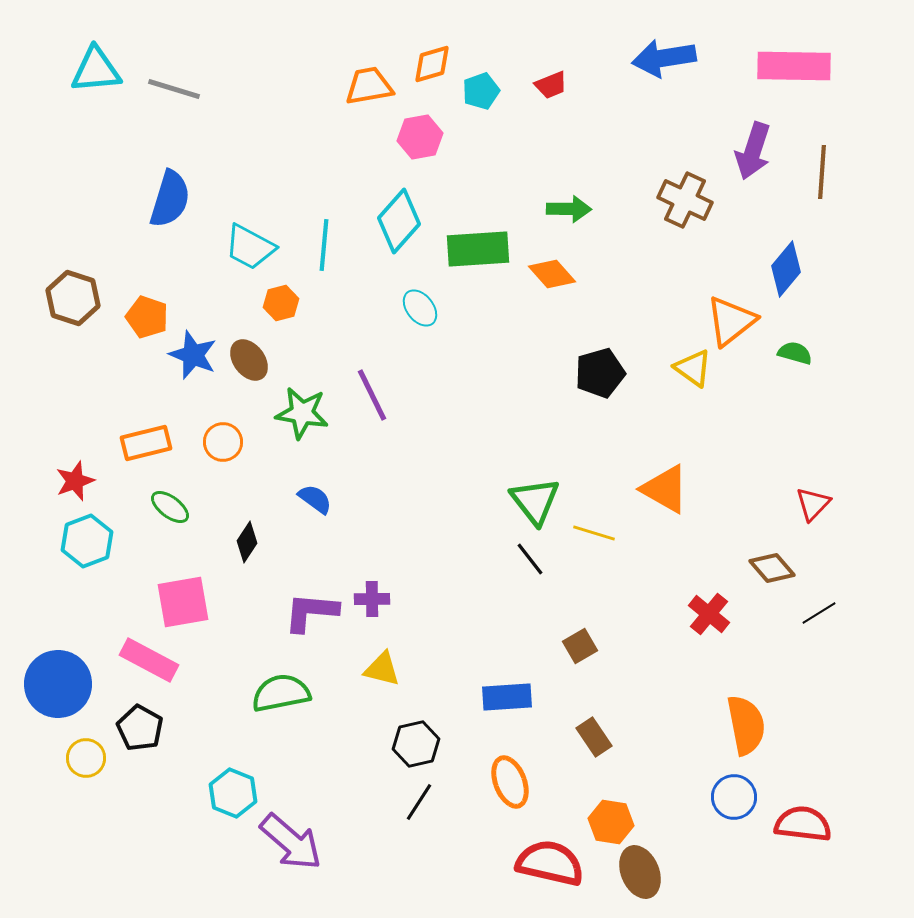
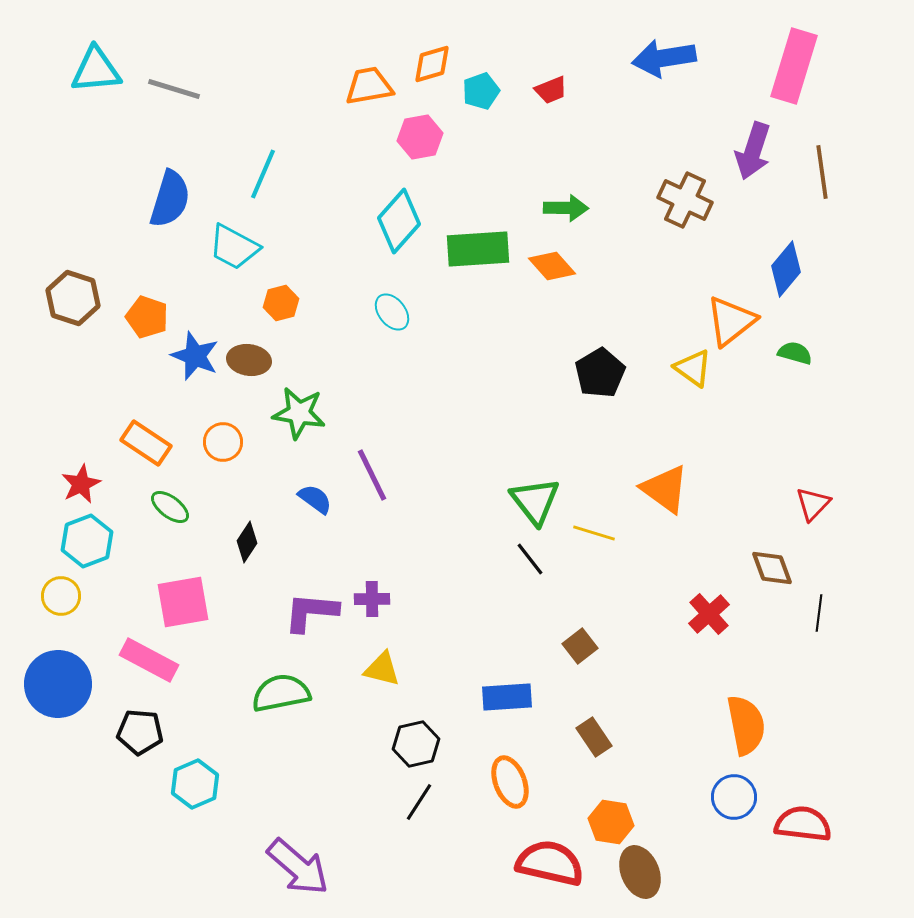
pink rectangle at (794, 66): rotated 74 degrees counterclockwise
red trapezoid at (551, 85): moved 5 px down
brown line at (822, 172): rotated 12 degrees counterclockwise
green arrow at (569, 209): moved 3 px left, 1 px up
cyan line at (324, 245): moved 61 px left, 71 px up; rotated 18 degrees clockwise
cyan trapezoid at (250, 247): moved 16 px left
orange diamond at (552, 274): moved 8 px up
cyan ellipse at (420, 308): moved 28 px left, 4 px down
blue star at (193, 355): moved 2 px right, 1 px down
brown ellipse at (249, 360): rotated 45 degrees counterclockwise
black pentagon at (600, 373): rotated 15 degrees counterclockwise
purple line at (372, 395): moved 80 px down
green star at (302, 413): moved 3 px left
orange rectangle at (146, 443): rotated 48 degrees clockwise
red star at (75, 481): moved 6 px right, 3 px down; rotated 6 degrees counterclockwise
orange triangle at (665, 489): rotated 6 degrees clockwise
brown diamond at (772, 568): rotated 21 degrees clockwise
black line at (819, 613): rotated 51 degrees counterclockwise
red cross at (709, 614): rotated 9 degrees clockwise
brown square at (580, 646): rotated 8 degrees counterclockwise
black pentagon at (140, 728): moved 4 px down; rotated 24 degrees counterclockwise
yellow circle at (86, 758): moved 25 px left, 162 px up
cyan hexagon at (233, 793): moved 38 px left, 9 px up; rotated 15 degrees clockwise
purple arrow at (291, 842): moved 7 px right, 25 px down
